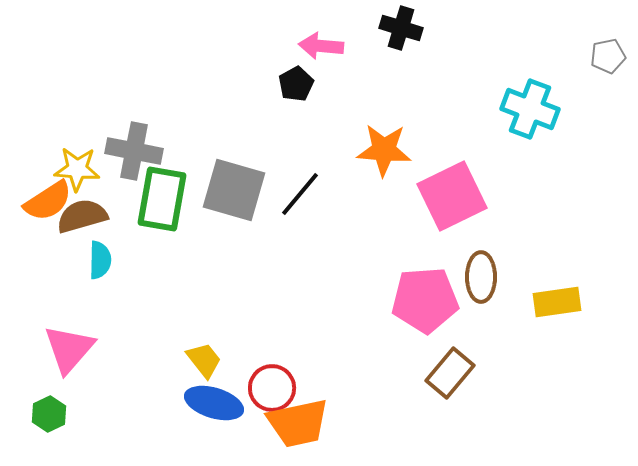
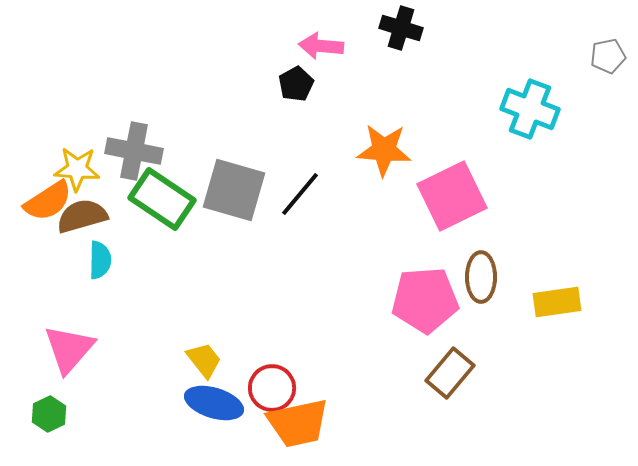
green rectangle: rotated 66 degrees counterclockwise
